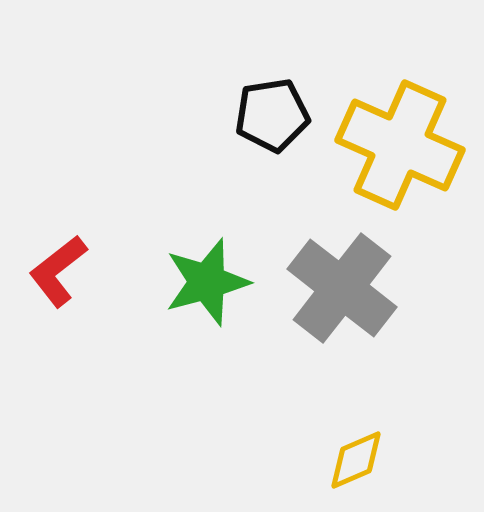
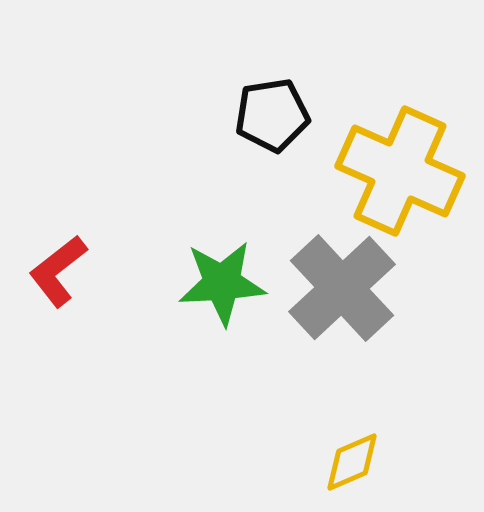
yellow cross: moved 26 px down
green star: moved 15 px right, 1 px down; rotated 12 degrees clockwise
gray cross: rotated 9 degrees clockwise
yellow diamond: moved 4 px left, 2 px down
